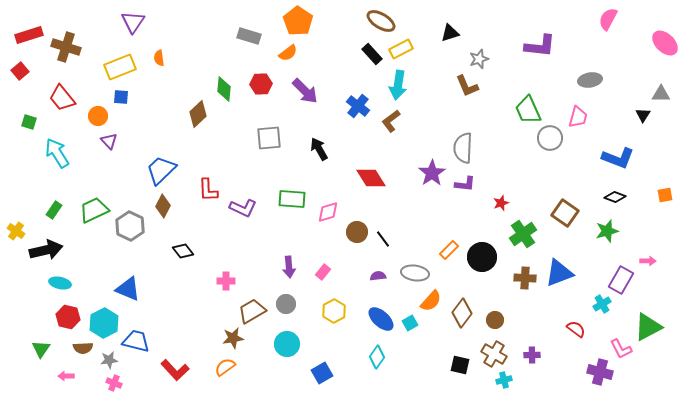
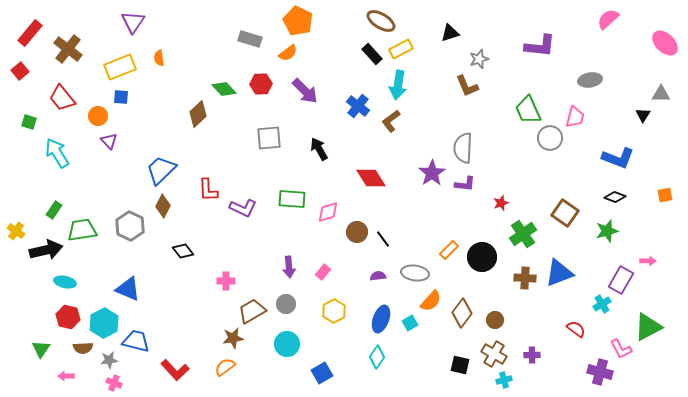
pink semicircle at (608, 19): rotated 20 degrees clockwise
orange pentagon at (298, 21): rotated 8 degrees counterclockwise
red rectangle at (29, 35): moved 1 px right, 2 px up; rotated 32 degrees counterclockwise
gray rectangle at (249, 36): moved 1 px right, 3 px down
brown cross at (66, 47): moved 2 px right, 2 px down; rotated 20 degrees clockwise
green diamond at (224, 89): rotated 50 degrees counterclockwise
pink trapezoid at (578, 117): moved 3 px left
green trapezoid at (94, 210): moved 12 px left, 20 px down; rotated 16 degrees clockwise
cyan ellipse at (60, 283): moved 5 px right, 1 px up
blue ellipse at (381, 319): rotated 68 degrees clockwise
